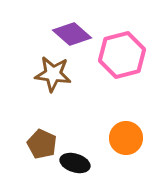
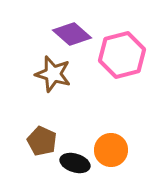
brown star: rotated 9 degrees clockwise
orange circle: moved 15 px left, 12 px down
brown pentagon: moved 3 px up
